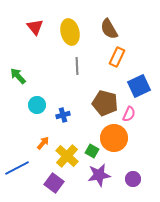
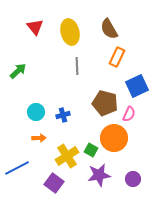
green arrow: moved 5 px up; rotated 90 degrees clockwise
blue square: moved 2 px left
cyan circle: moved 1 px left, 7 px down
orange arrow: moved 4 px left, 5 px up; rotated 48 degrees clockwise
green square: moved 1 px left, 1 px up
yellow cross: rotated 15 degrees clockwise
